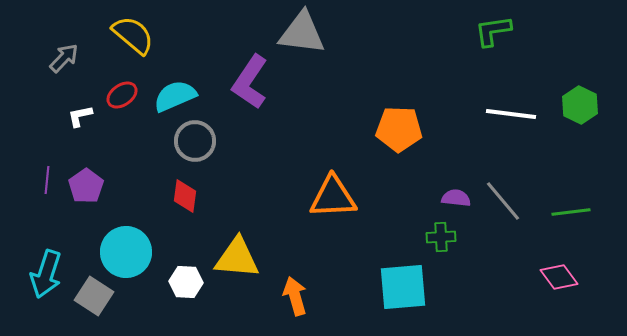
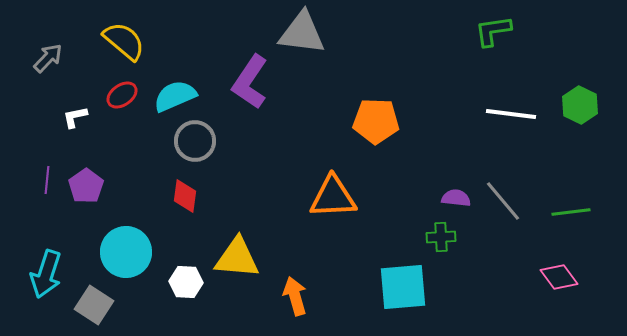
yellow semicircle: moved 9 px left, 6 px down
gray arrow: moved 16 px left
white L-shape: moved 5 px left, 1 px down
orange pentagon: moved 23 px left, 8 px up
gray square: moved 9 px down
